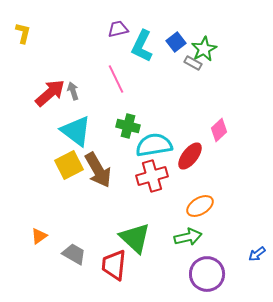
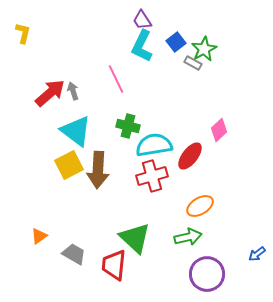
purple trapezoid: moved 24 px right, 9 px up; rotated 110 degrees counterclockwise
brown arrow: rotated 33 degrees clockwise
